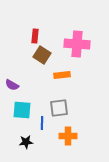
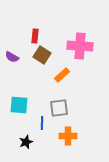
pink cross: moved 3 px right, 2 px down
orange rectangle: rotated 35 degrees counterclockwise
purple semicircle: moved 28 px up
cyan square: moved 3 px left, 5 px up
black star: rotated 16 degrees counterclockwise
